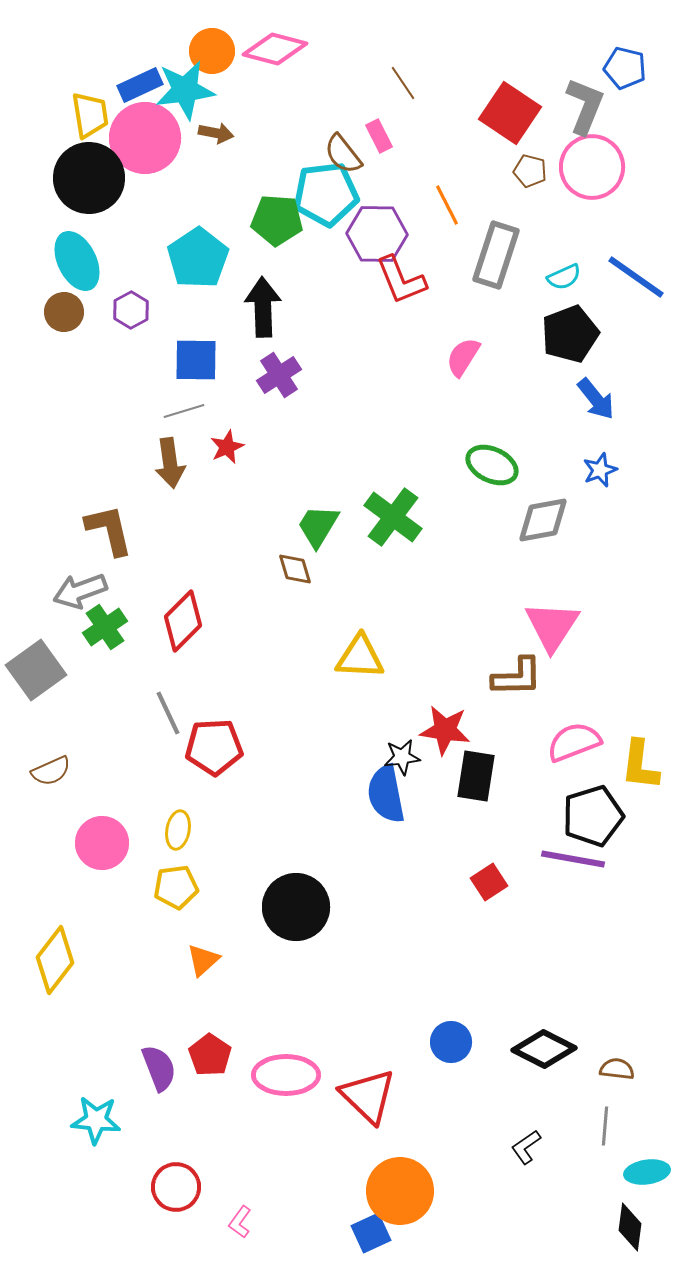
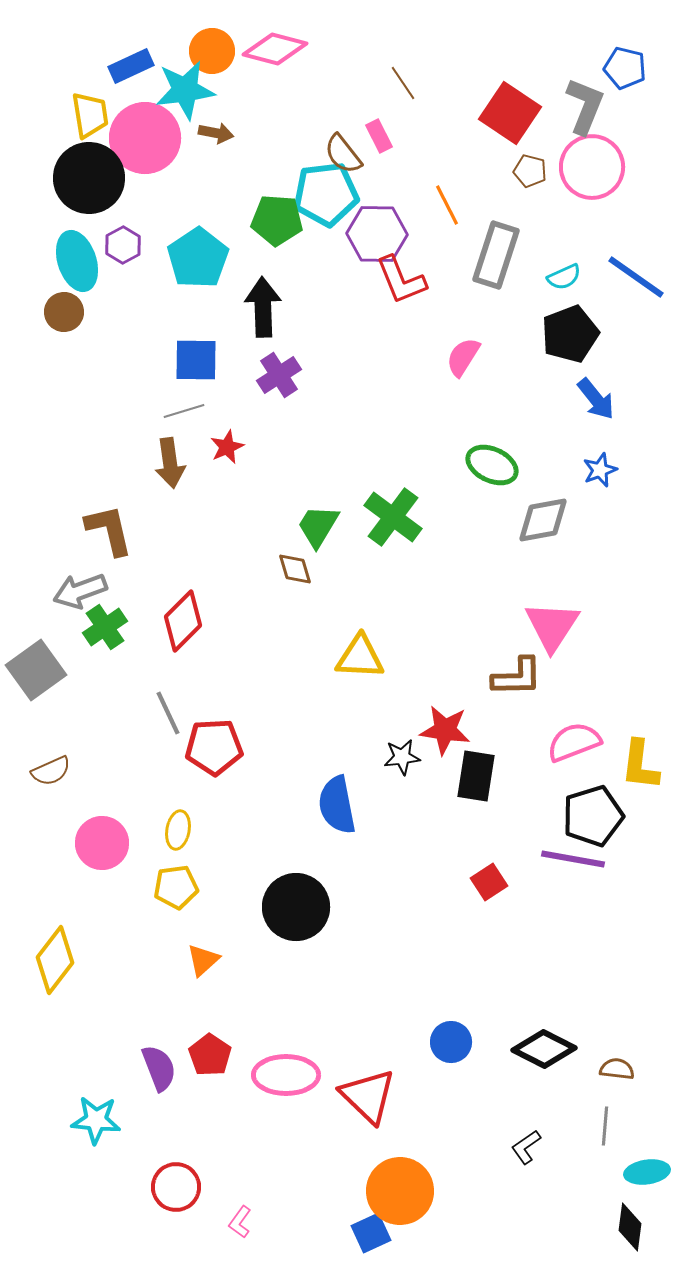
blue rectangle at (140, 85): moved 9 px left, 19 px up
cyan ellipse at (77, 261): rotated 8 degrees clockwise
purple hexagon at (131, 310): moved 8 px left, 65 px up
blue semicircle at (386, 794): moved 49 px left, 11 px down
